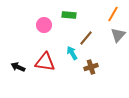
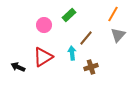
green rectangle: rotated 48 degrees counterclockwise
cyan arrow: rotated 24 degrees clockwise
red triangle: moved 2 px left, 5 px up; rotated 40 degrees counterclockwise
